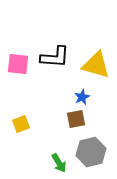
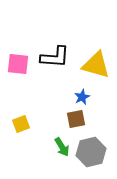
green arrow: moved 3 px right, 16 px up
